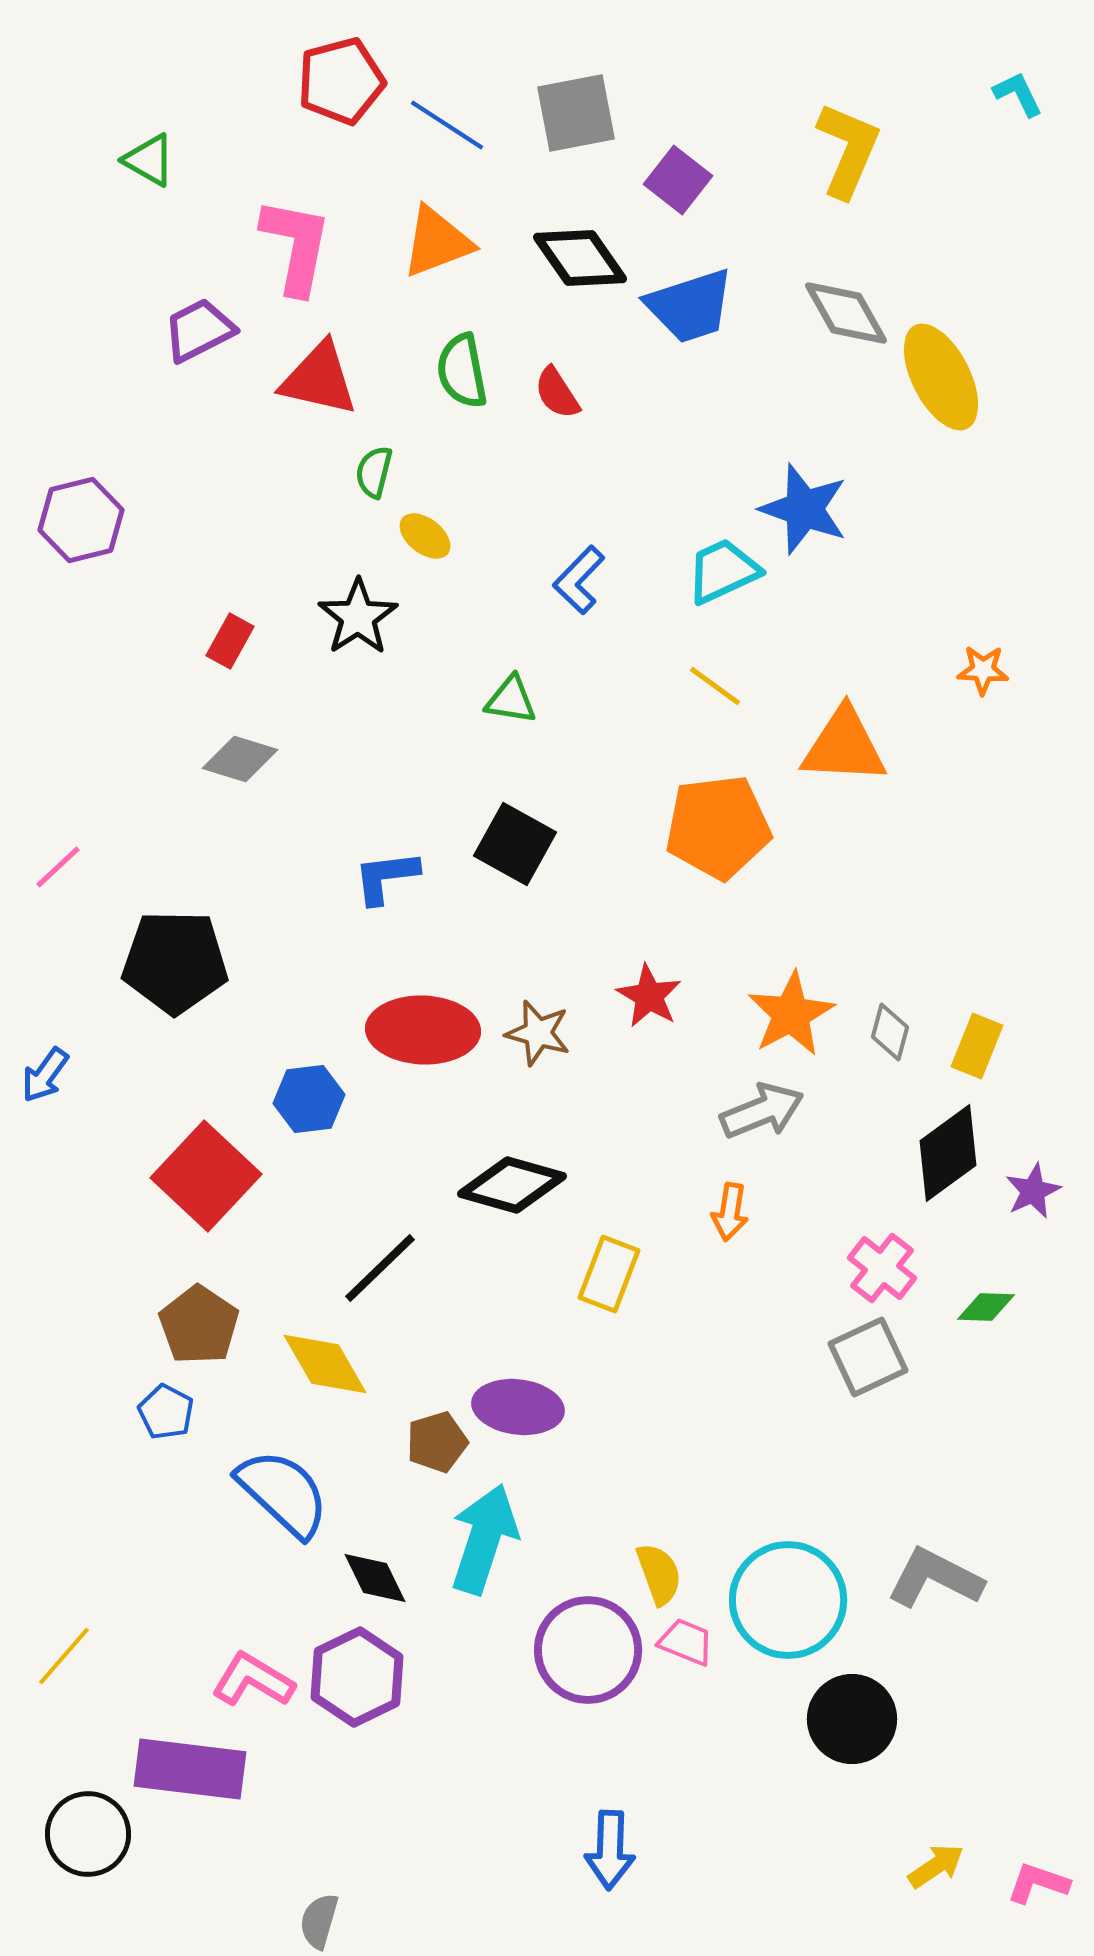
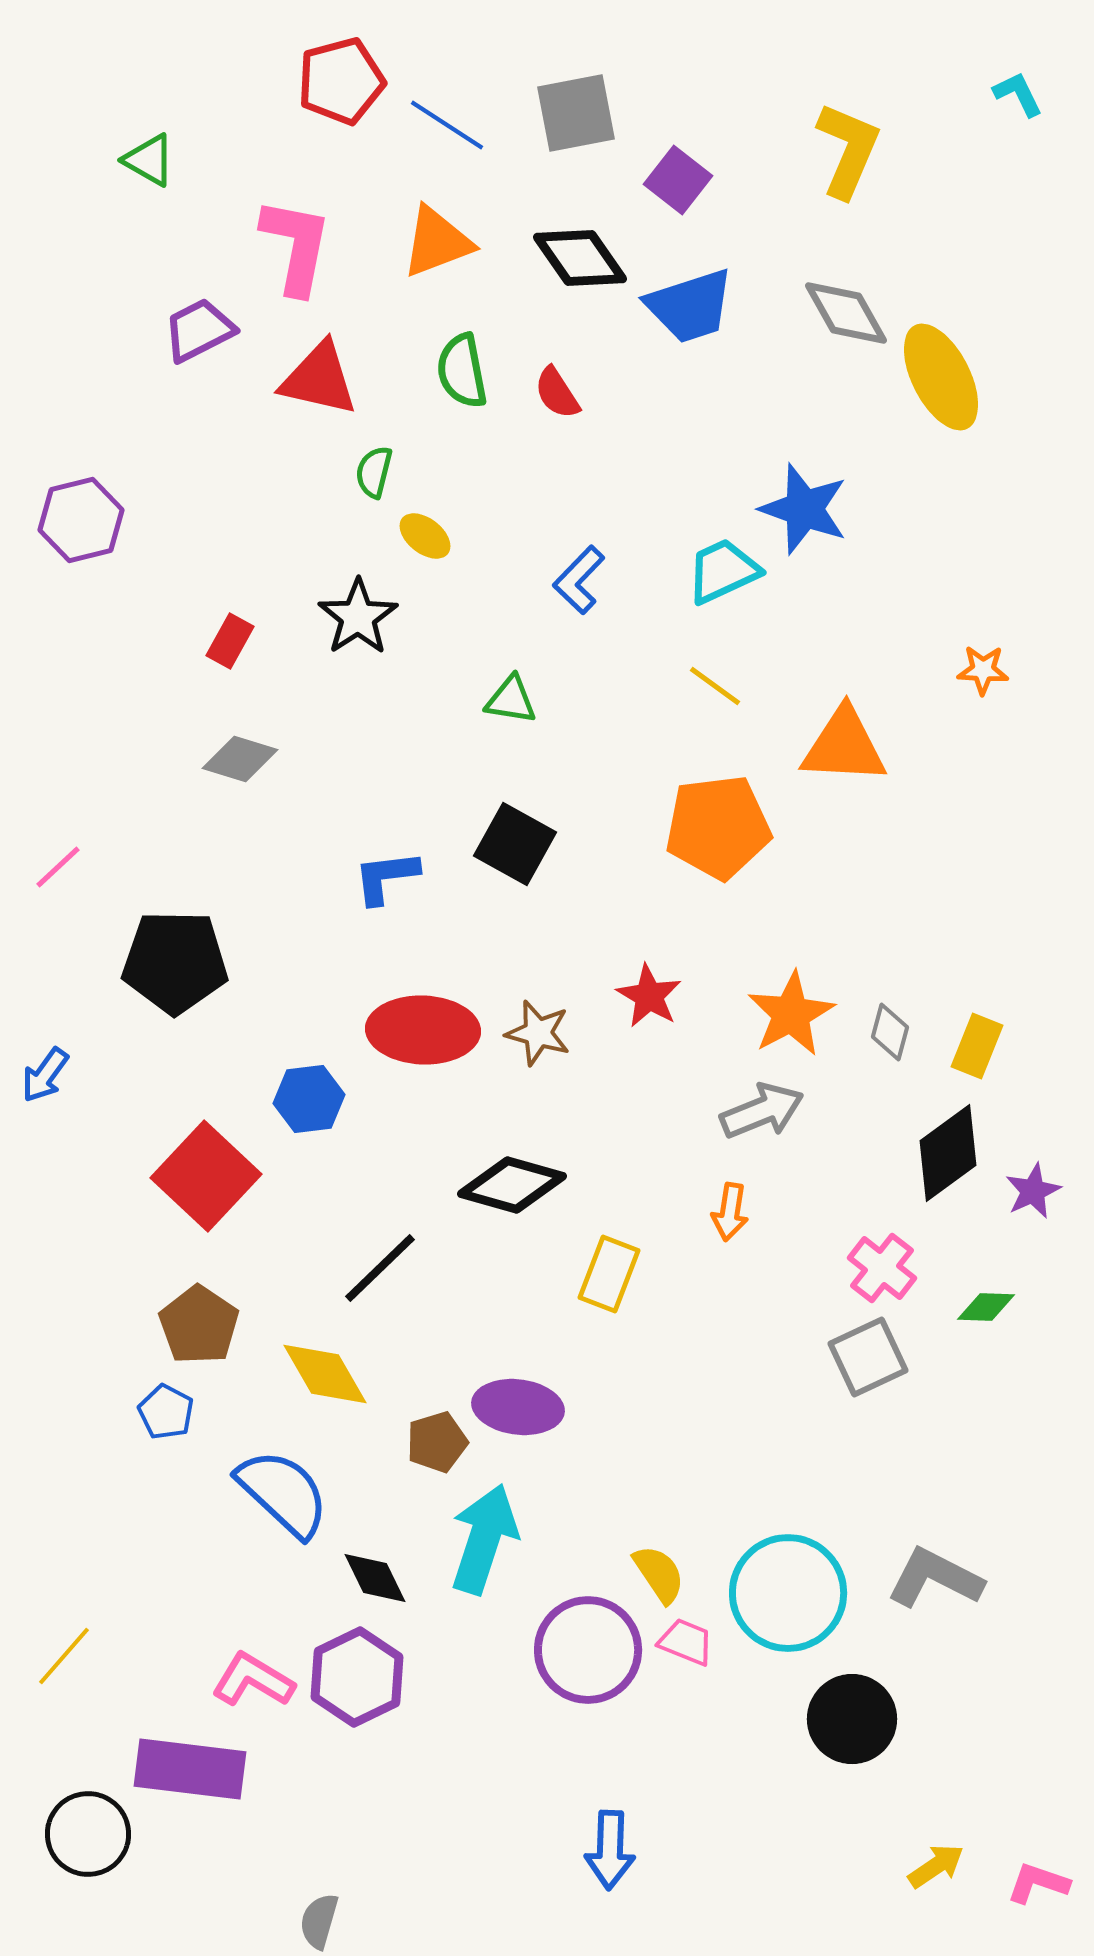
yellow diamond at (325, 1364): moved 10 px down
yellow semicircle at (659, 1574): rotated 14 degrees counterclockwise
cyan circle at (788, 1600): moved 7 px up
